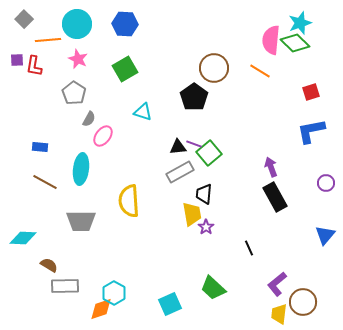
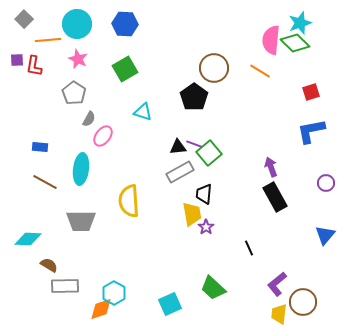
cyan diamond at (23, 238): moved 5 px right, 1 px down
